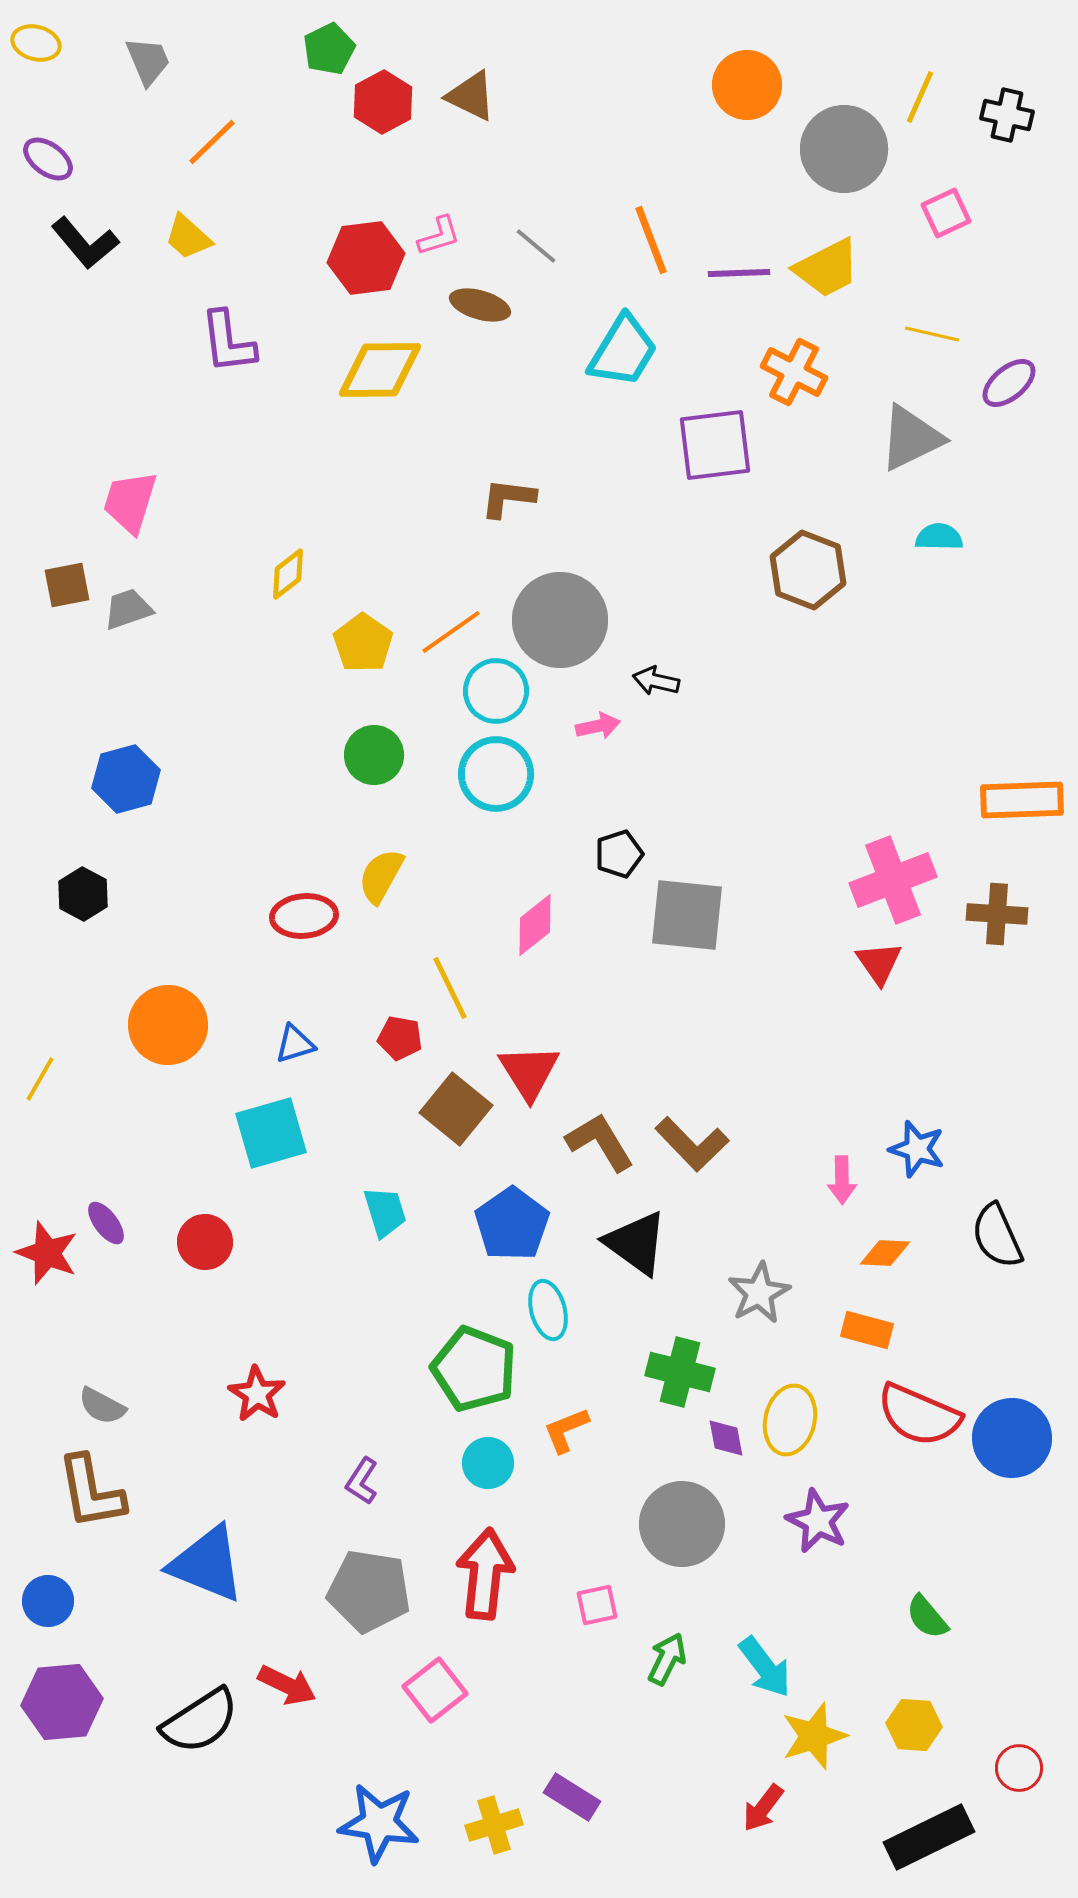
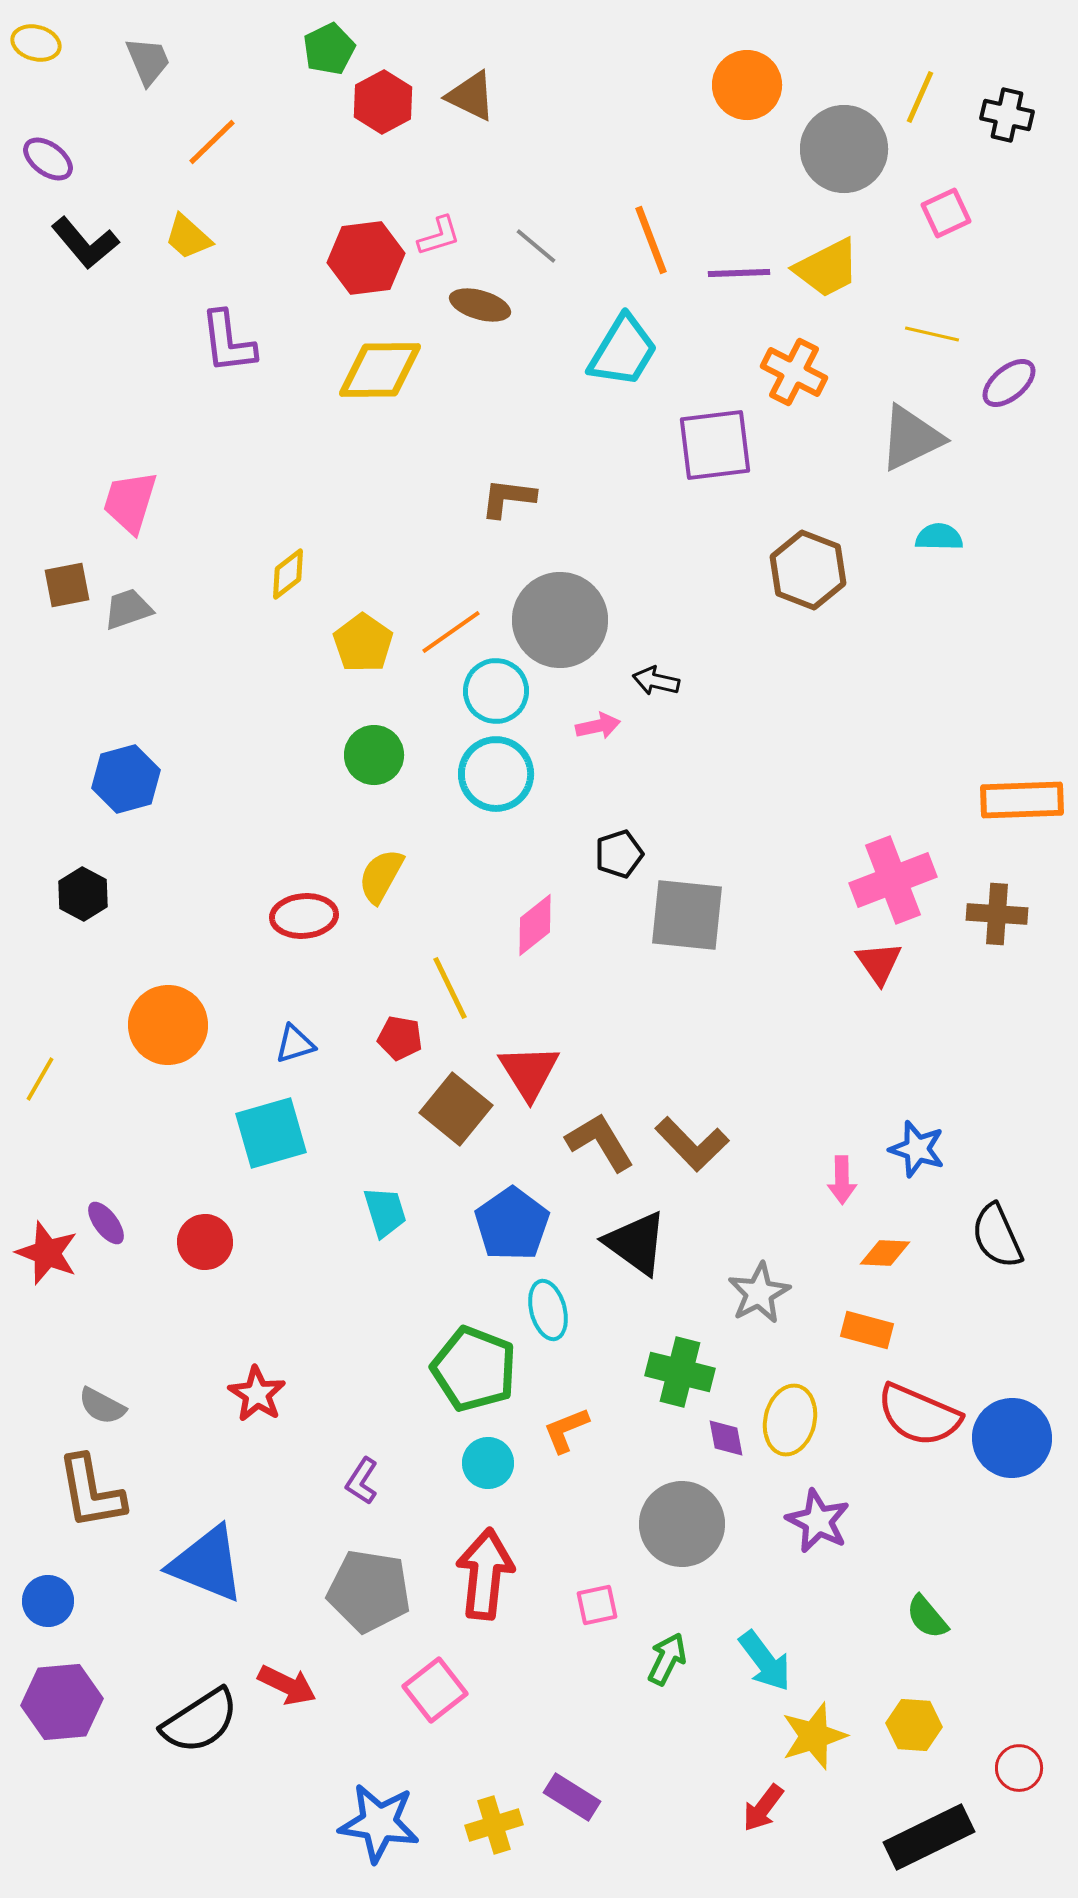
cyan arrow at (765, 1667): moved 6 px up
